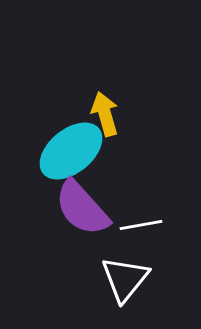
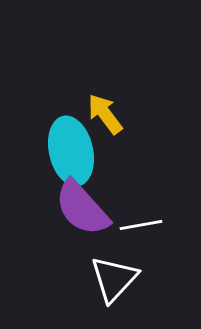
yellow arrow: rotated 21 degrees counterclockwise
cyan ellipse: rotated 64 degrees counterclockwise
white triangle: moved 11 px left; rotated 4 degrees clockwise
